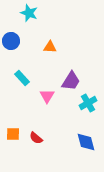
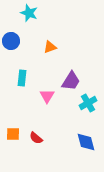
orange triangle: rotated 24 degrees counterclockwise
cyan rectangle: rotated 49 degrees clockwise
